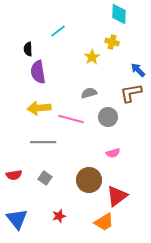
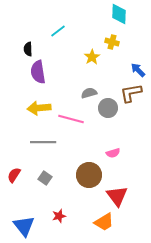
gray circle: moved 9 px up
red semicircle: rotated 133 degrees clockwise
brown circle: moved 5 px up
red triangle: rotated 30 degrees counterclockwise
blue triangle: moved 7 px right, 7 px down
